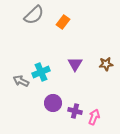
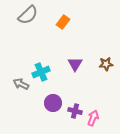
gray semicircle: moved 6 px left
gray arrow: moved 3 px down
pink arrow: moved 1 px left, 1 px down
